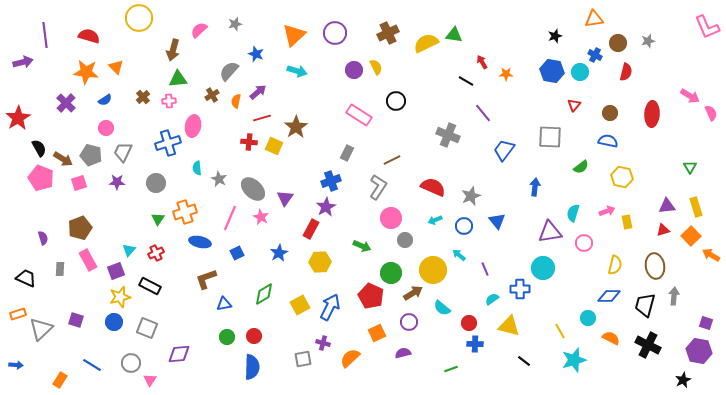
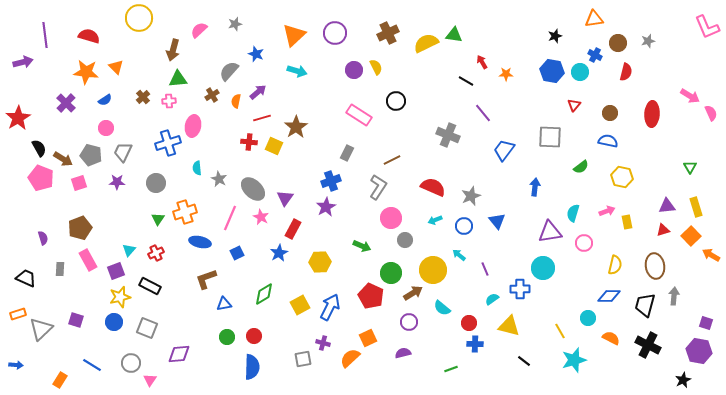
red rectangle at (311, 229): moved 18 px left
orange square at (377, 333): moved 9 px left, 5 px down
